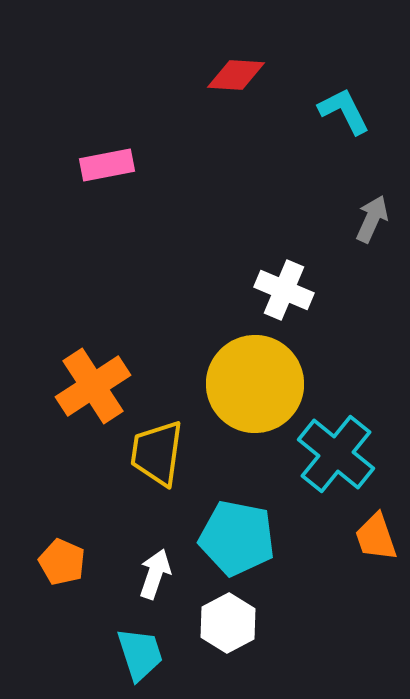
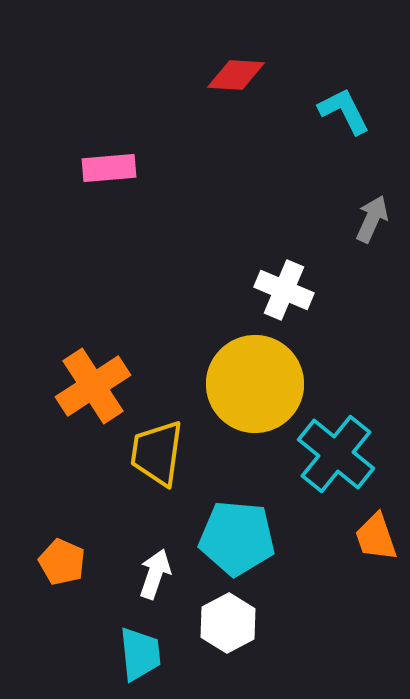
pink rectangle: moved 2 px right, 3 px down; rotated 6 degrees clockwise
cyan pentagon: rotated 6 degrees counterclockwise
cyan trapezoid: rotated 12 degrees clockwise
